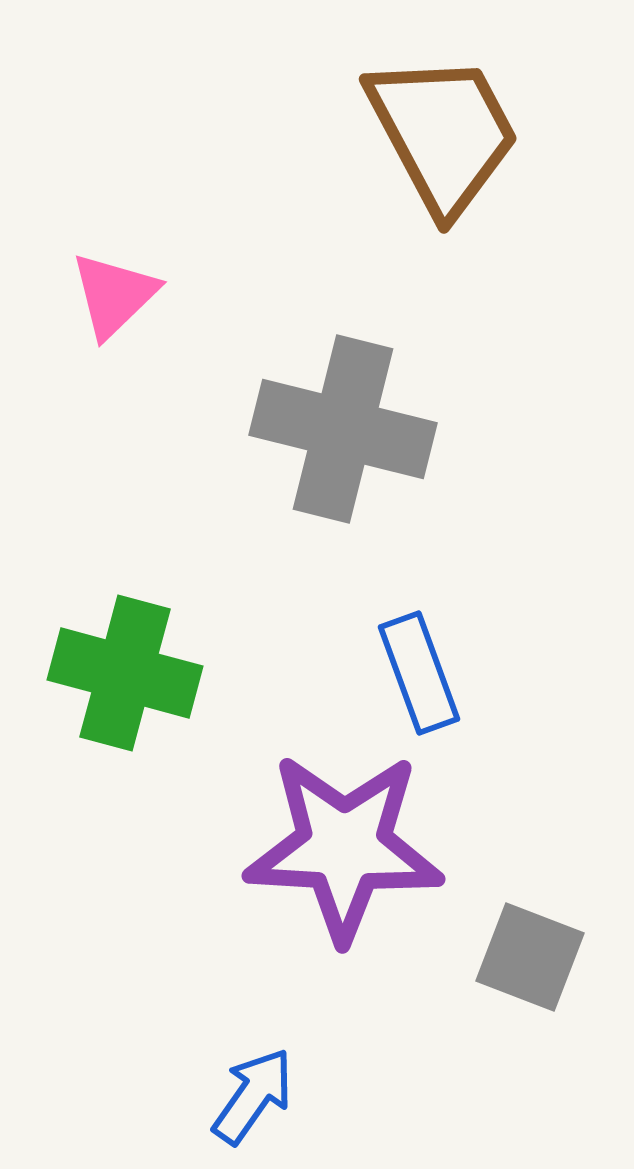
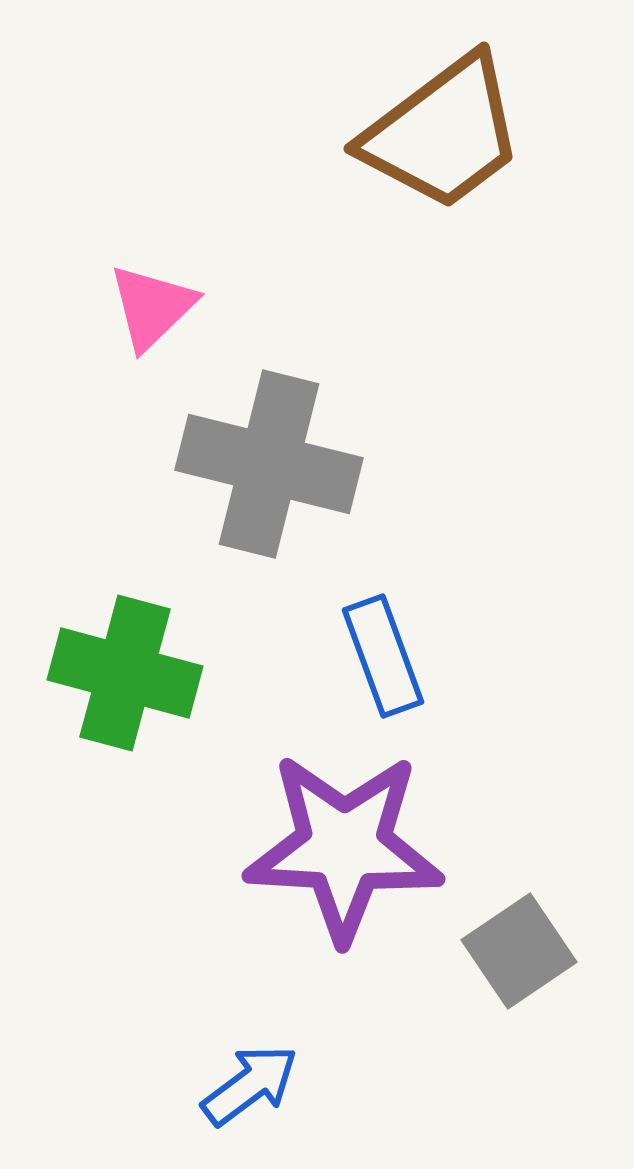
brown trapezoid: rotated 81 degrees clockwise
pink triangle: moved 38 px right, 12 px down
gray cross: moved 74 px left, 35 px down
blue rectangle: moved 36 px left, 17 px up
gray square: moved 11 px left, 6 px up; rotated 35 degrees clockwise
blue arrow: moved 3 px left, 11 px up; rotated 18 degrees clockwise
